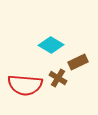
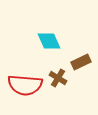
cyan diamond: moved 2 px left, 4 px up; rotated 35 degrees clockwise
brown rectangle: moved 3 px right
